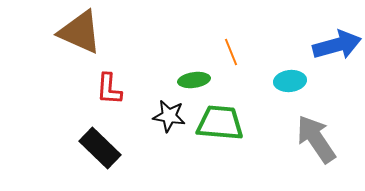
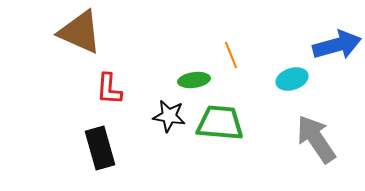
orange line: moved 3 px down
cyan ellipse: moved 2 px right, 2 px up; rotated 12 degrees counterclockwise
black rectangle: rotated 30 degrees clockwise
